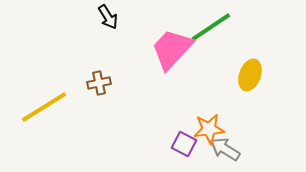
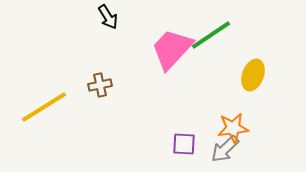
green line: moved 8 px down
yellow ellipse: moved 3 px right
brown cross: moved 1 px right, 2 px down
orange star: moved 24 px right, 1 px up
purple square: rotated 25 degrees counterclockwise
gray arrow: rotated 76 degrees counterclockwise
